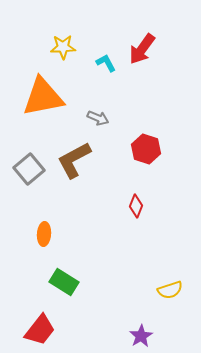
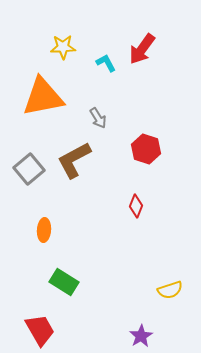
gray arrow: rotated 35 degrees clockwise
orange ellipse: moved 4 px up
red trapezoid: rotated 68 degrees counterclockwise
